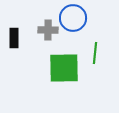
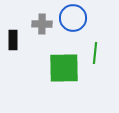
gray cross: moved 6 px left, 6 px up
black rectangle: moved 1 px left, 2 px down
